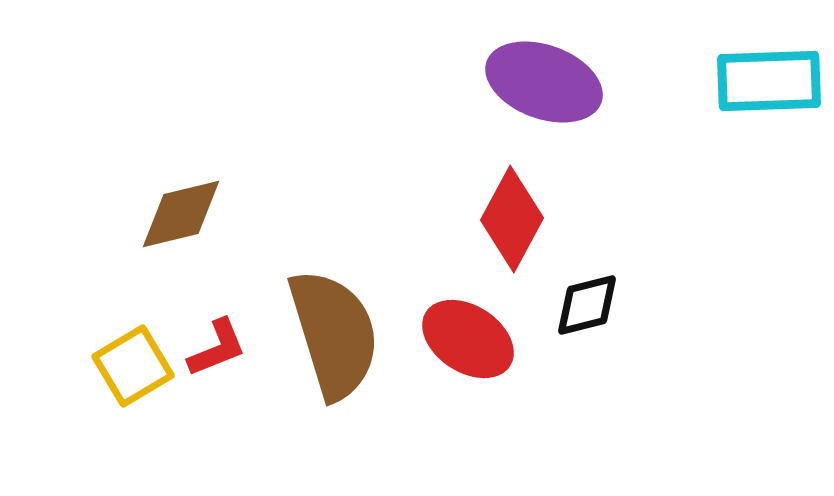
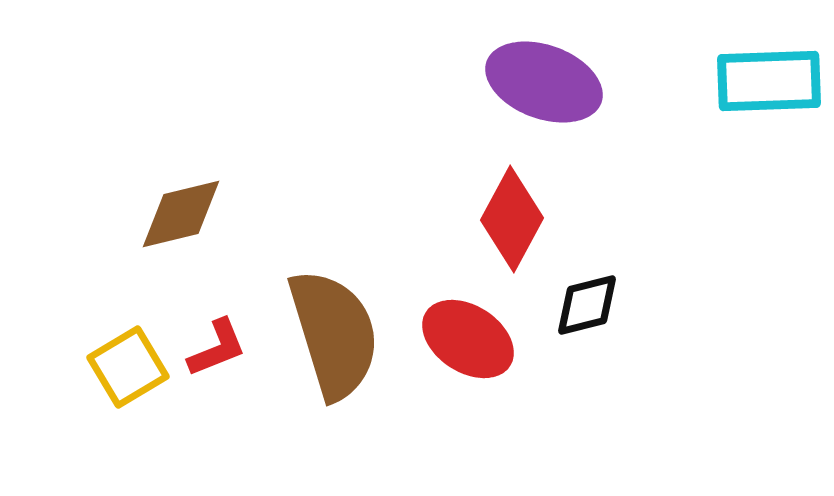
yellow square: moved 5 px left, 1 px down
